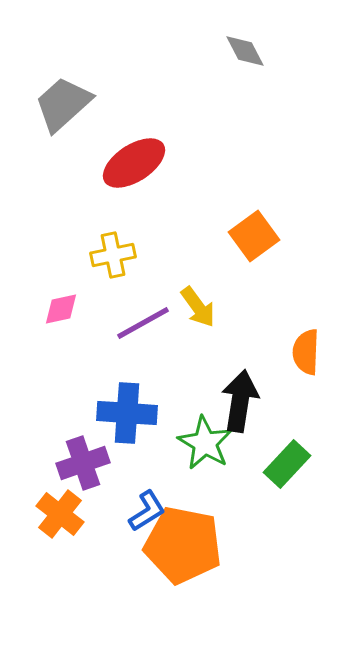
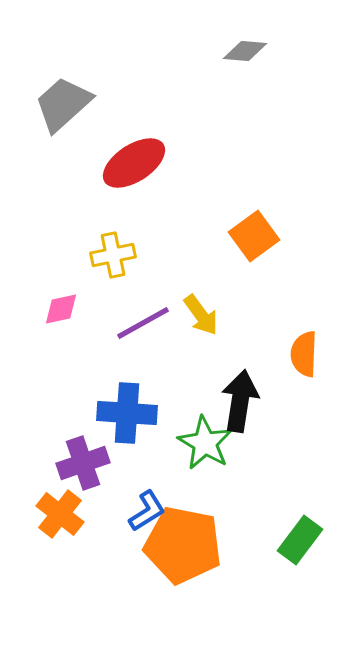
gray diamond: rotated 57 degrees counterclockwise
yellow arrow: moved 3 px right, 8 px down
orange semicircle: moved 2 px left, 2 px down
green rectangle: moved 13 px right, 76 px down; rotated 6 degrees counterclockwise
